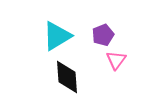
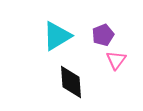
black diamond: moved 4 px right, 5 px down
